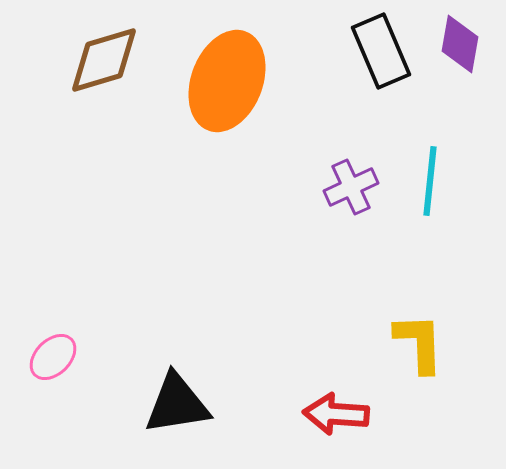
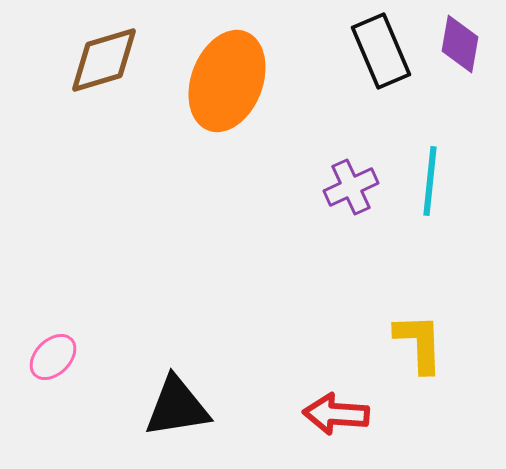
black triangle: moved 3 px down
